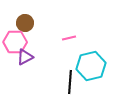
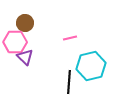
pink line: moved 1 px right
purple triangle: rotated 48 degrees counterclockwise
black line: moved 1 px left
